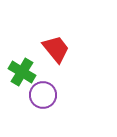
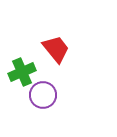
green cross: rotated 36 degrees clockwise
